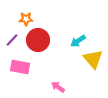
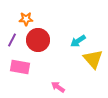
purple line: rotated 16 degrees counterclockwise
